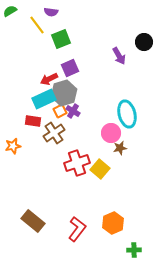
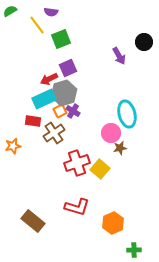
purple square: moved 2 px left
red L-shape: moved 22 px up; rotated 70 degrees clockwise
